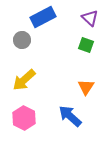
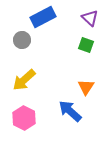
blue arrow: moved 5 px up
